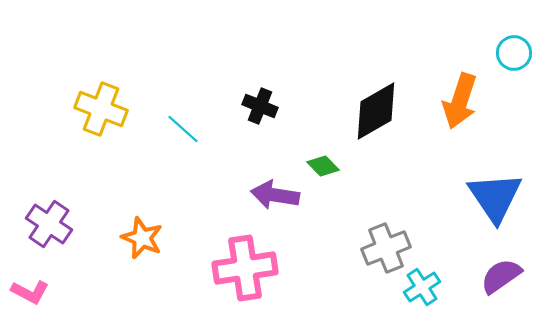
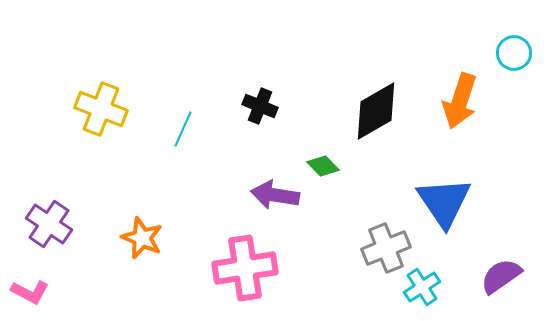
cyan line: rotated 72 degrees clockwise
blue triangle: moved 51 px left, 5 px down
